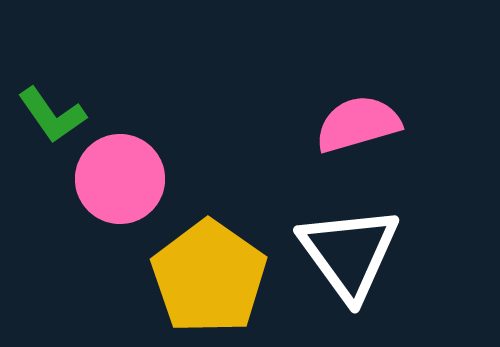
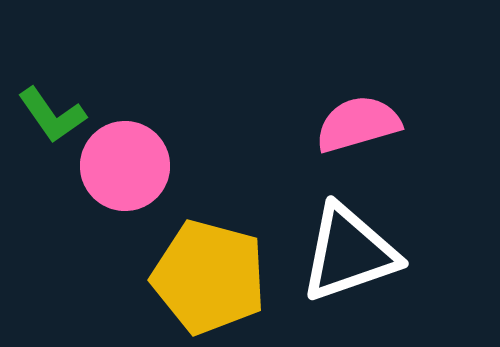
pink circle: moved 5 px right, 13 px up
white triangle: rotated 47 degrees clockwise
yellow pentagon: rotated 20 degrees counterclockwise
